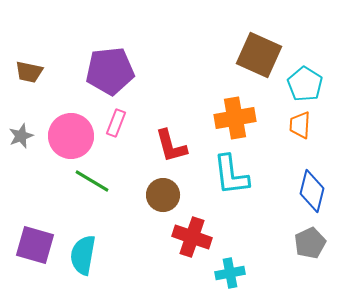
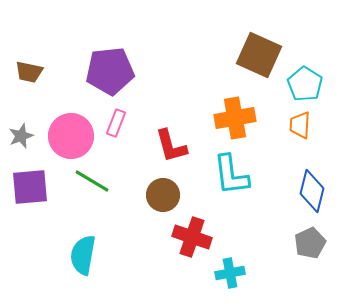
purple square: moved 5 px left, 58 px up; rotated 21 degrees counterclockwise
